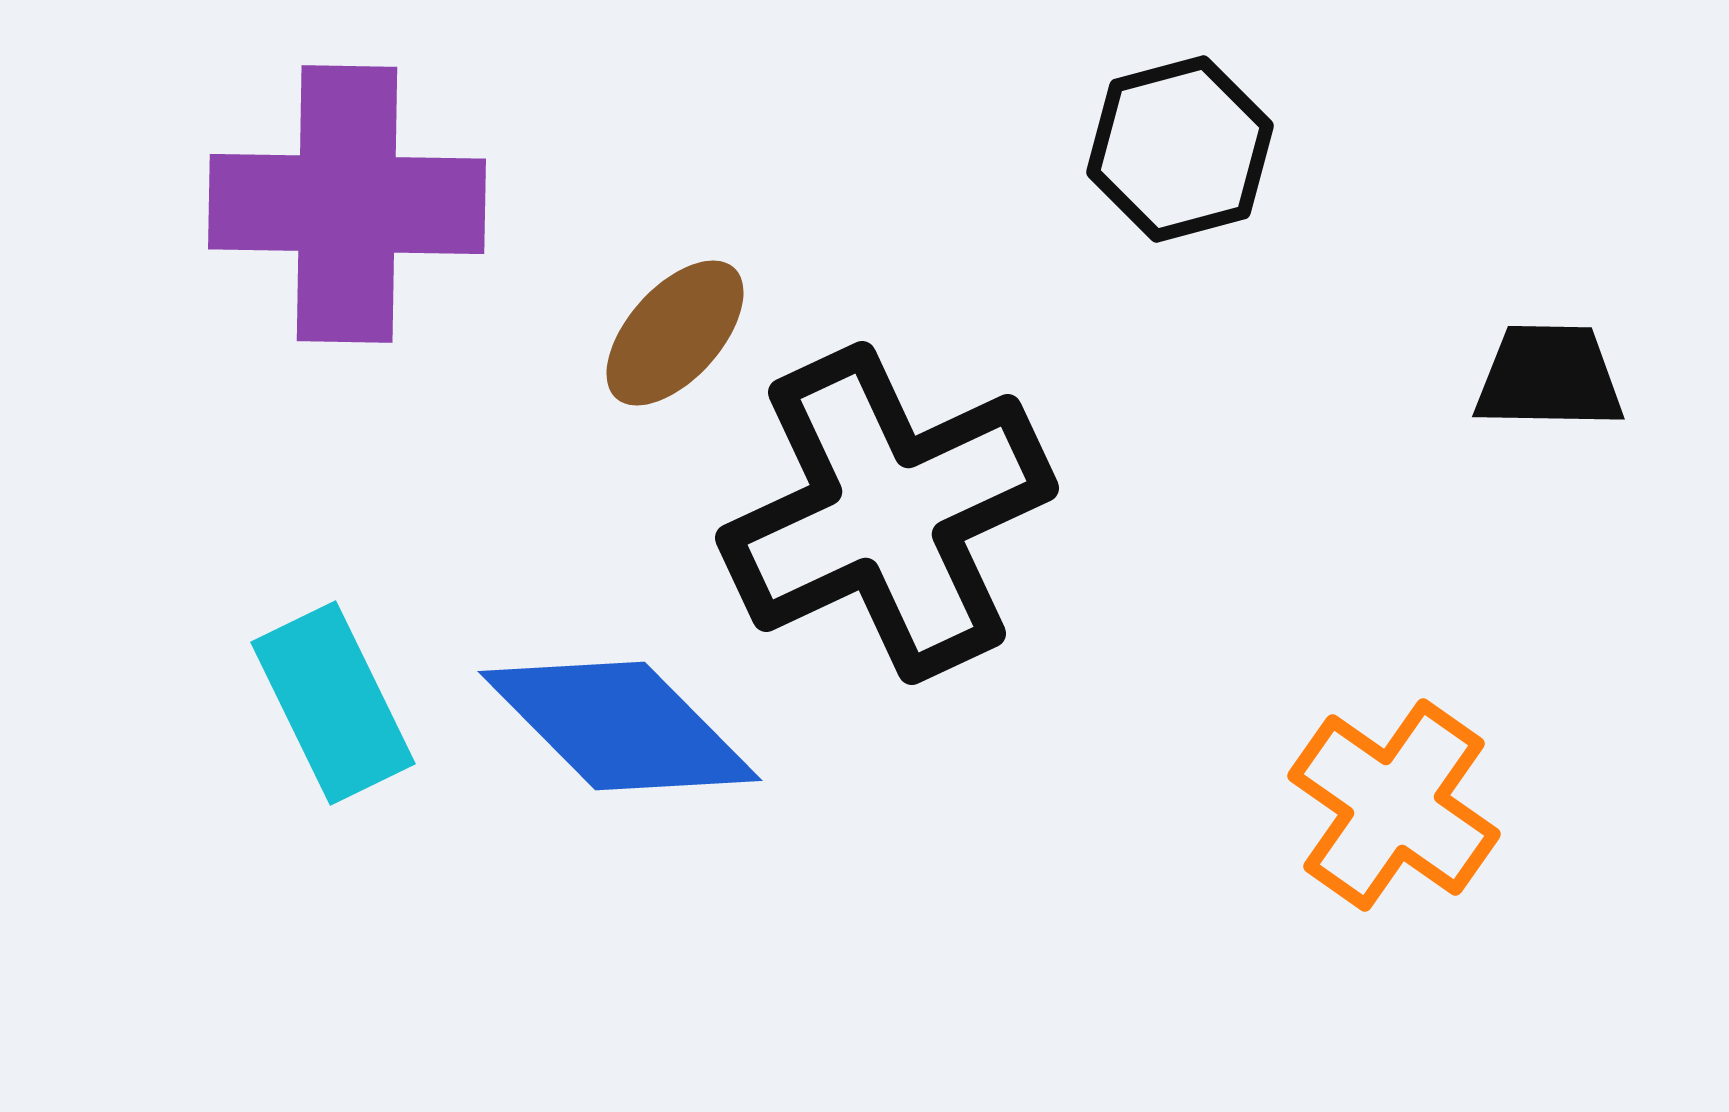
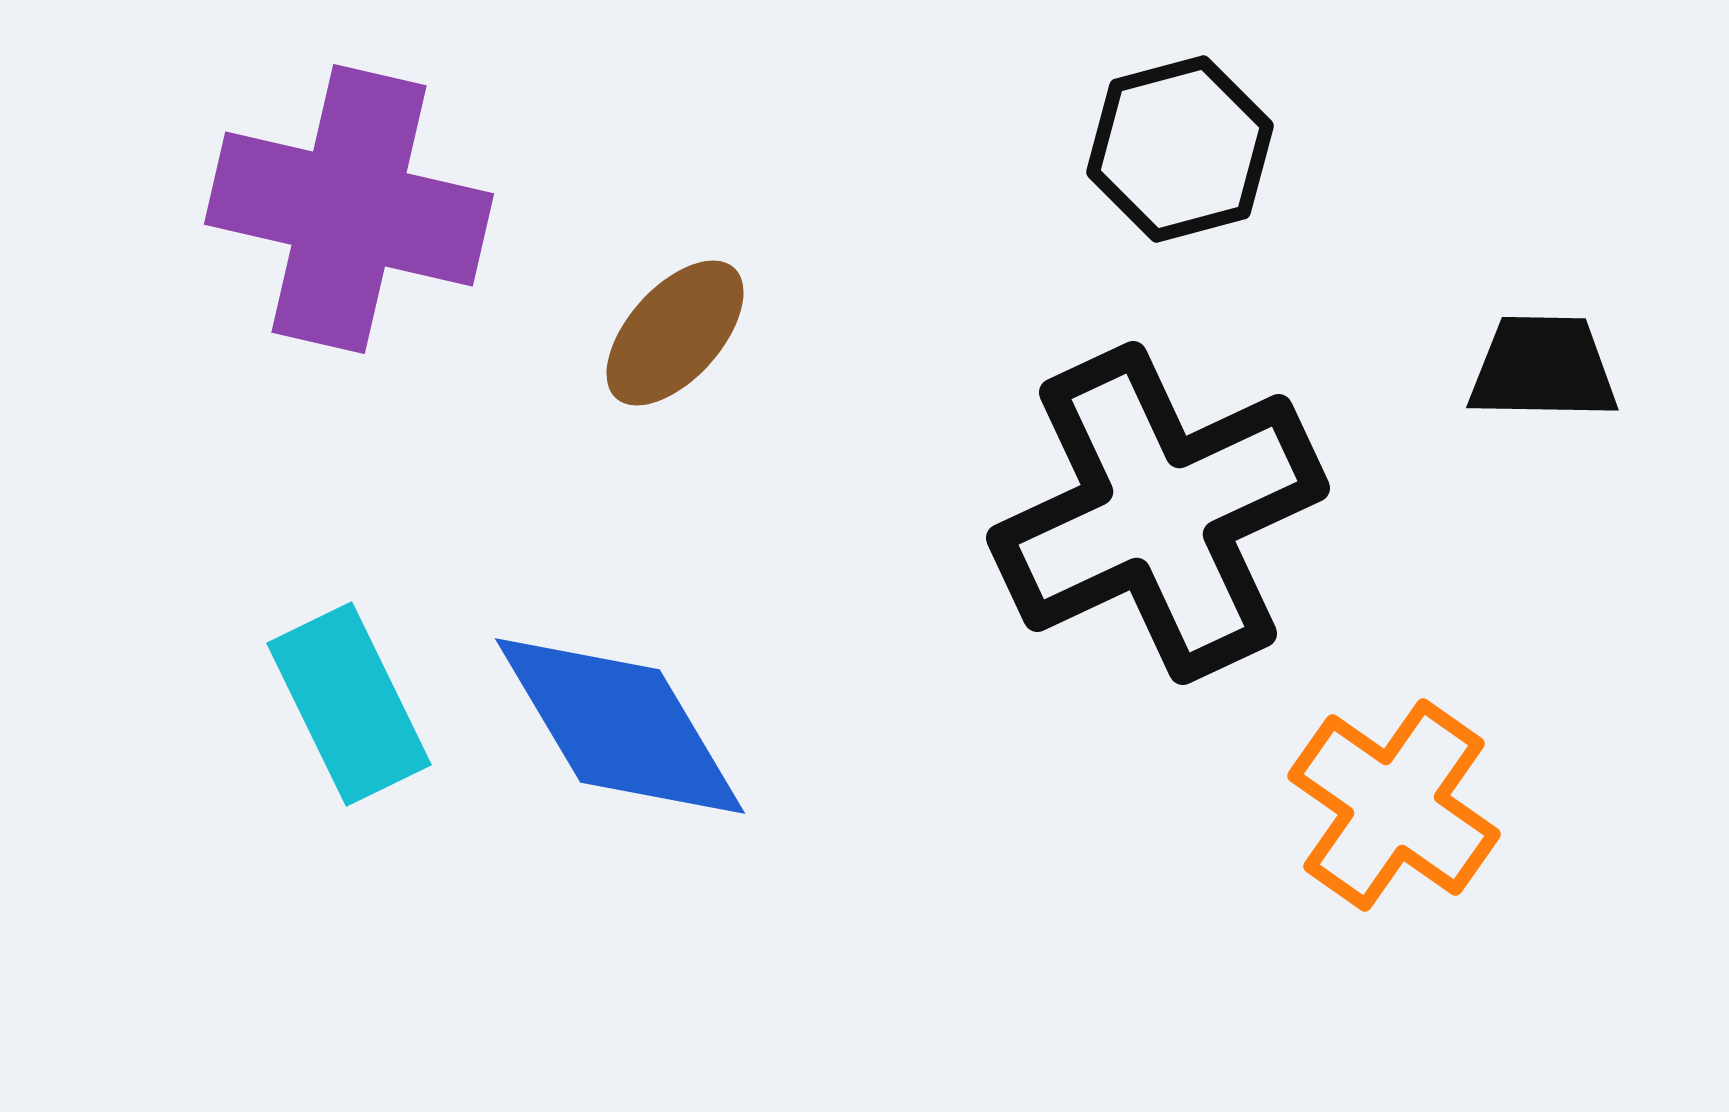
purple cross: moved 2 px right, 5 px down; rotated 12 degrees clockwise
black trapezoid: moved 6 px left, 9 px up
black cross: moved 271 px right
cyan rectangle: moved 16 px right, 1 px down
blue diamond: rotated 14 degrees clockwise
